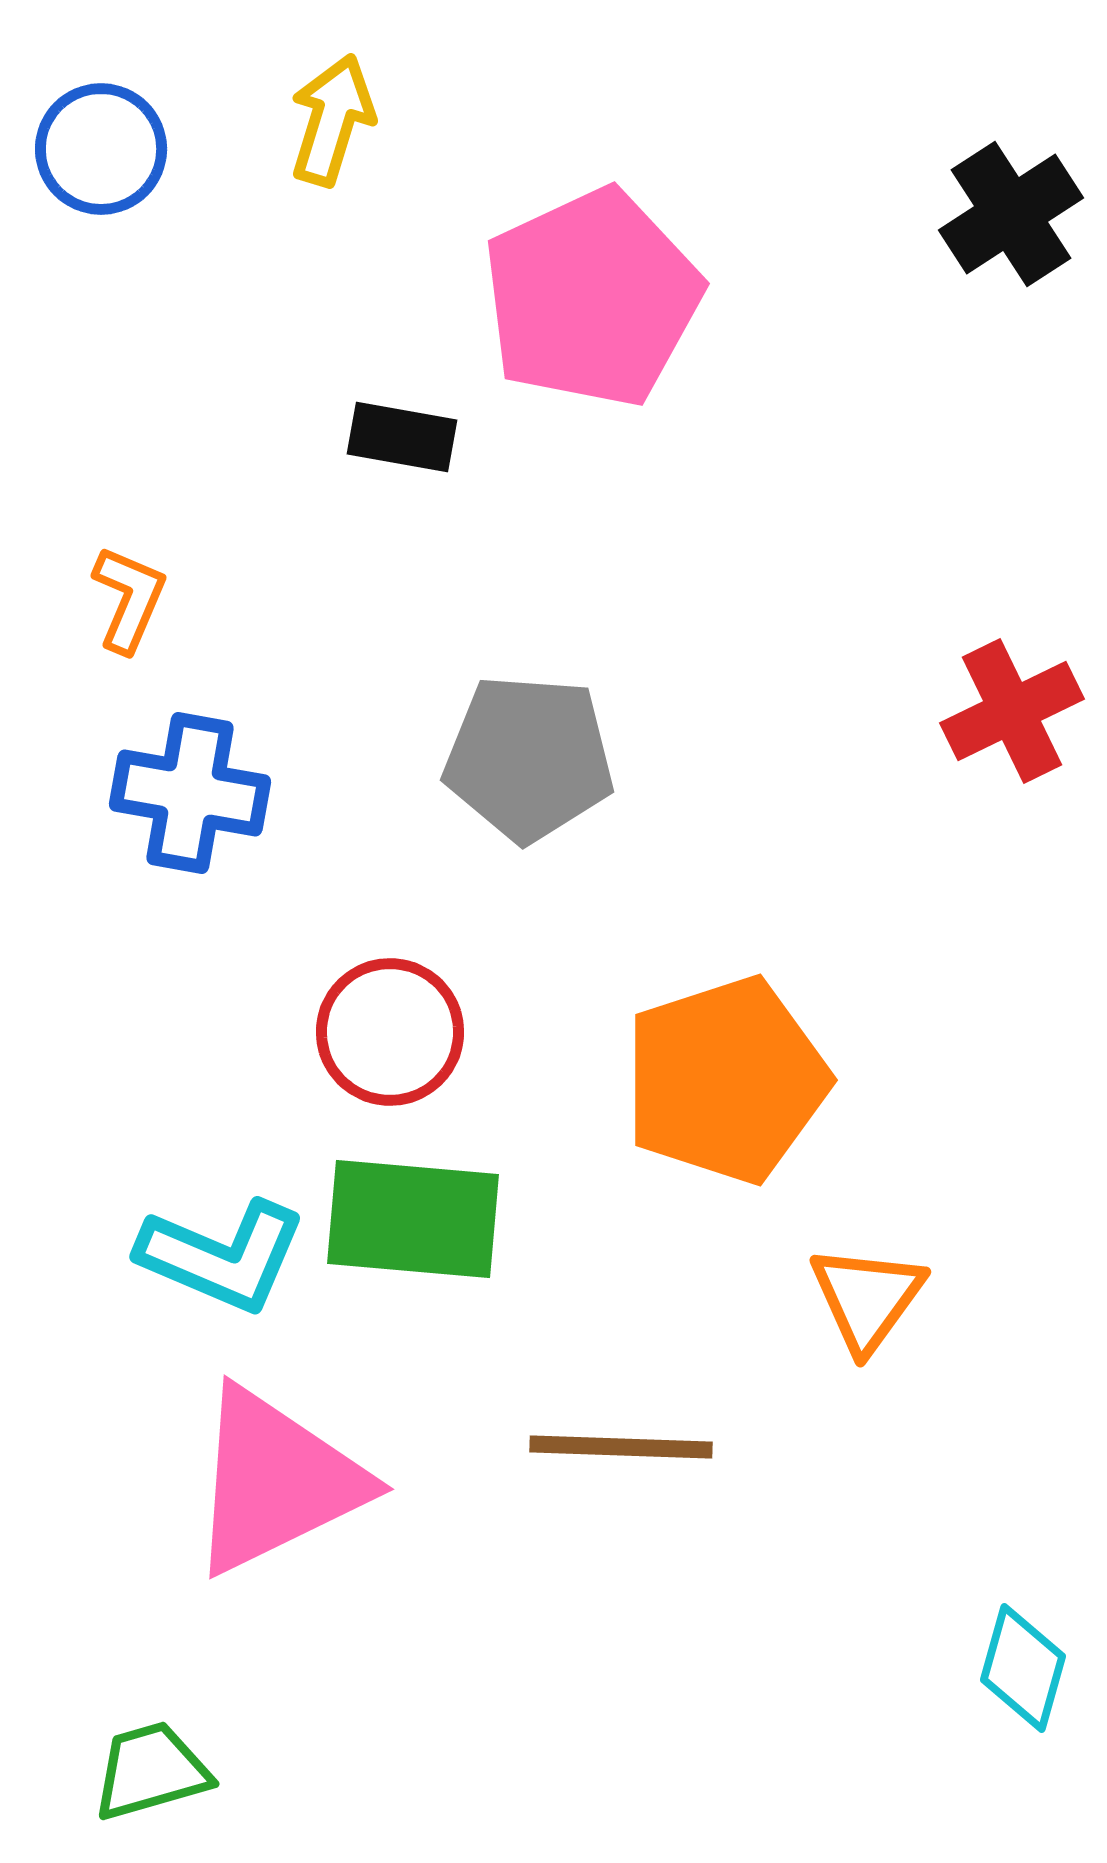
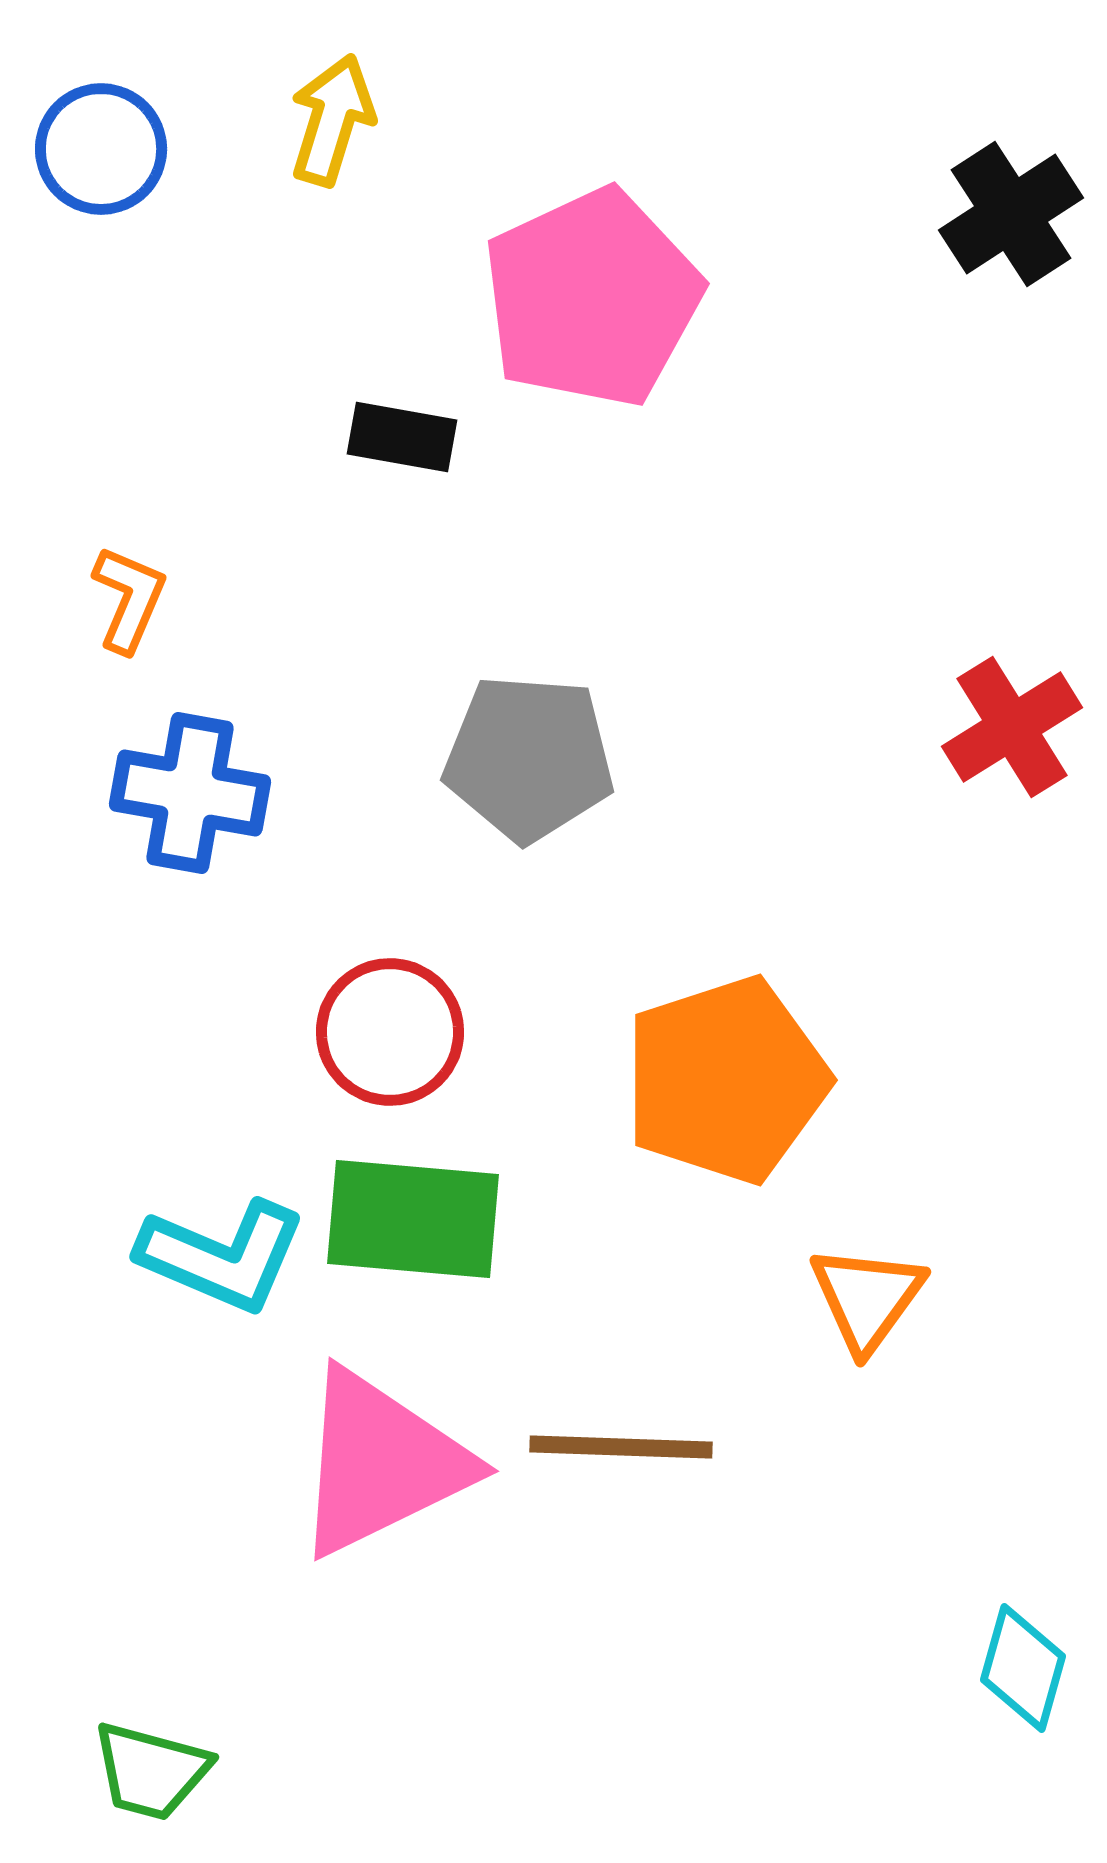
red cross: moved 16 px down; rotated 6 degrees counterclockwise
pink triangle: moved 105 px right, 18 px up
green trapezoid: rotated 149 degrees counterclockwise
